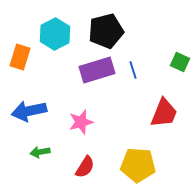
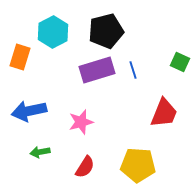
cyan hexagon: moved 2 px left, 2 px up
